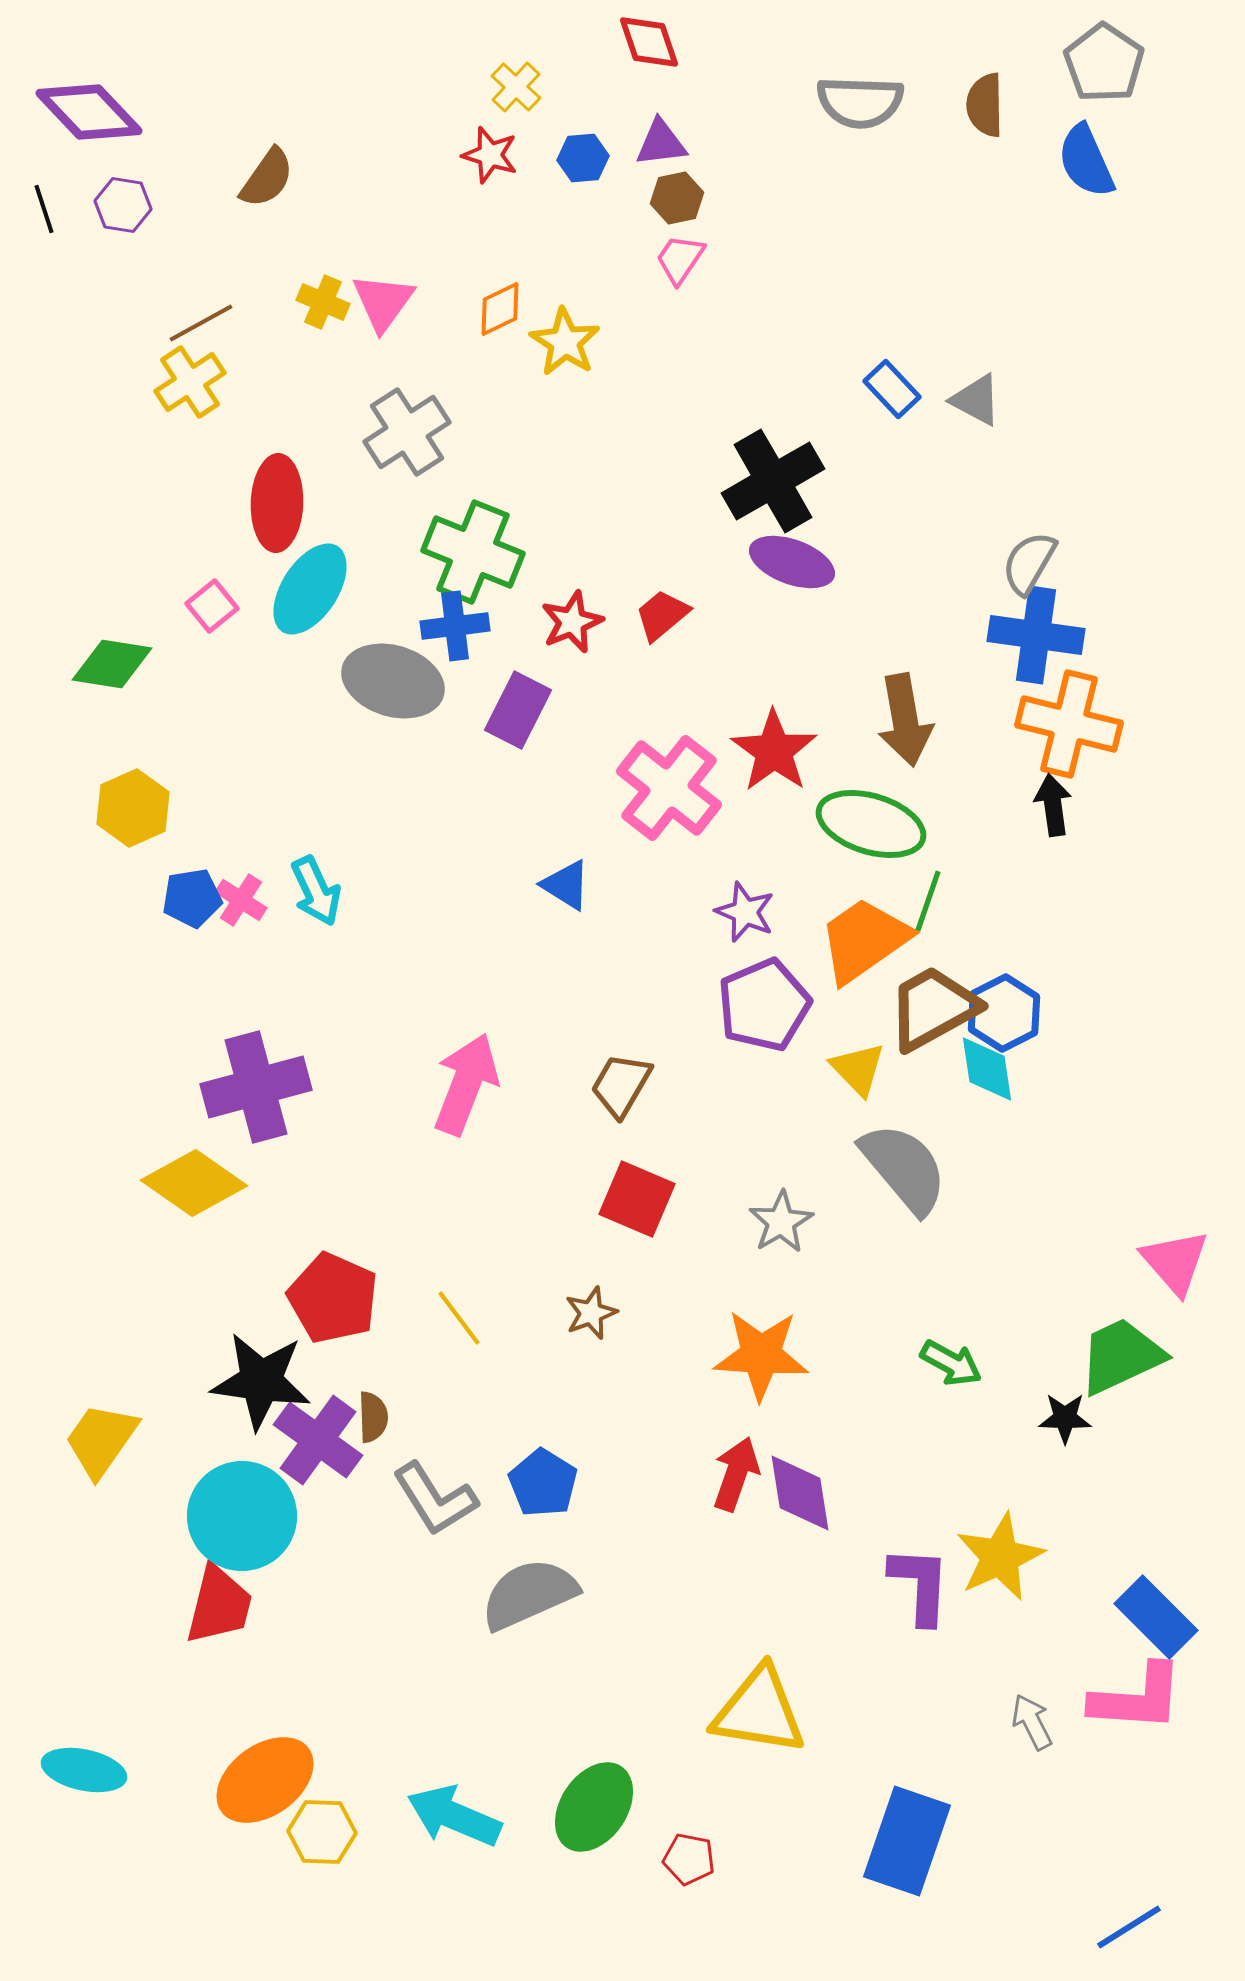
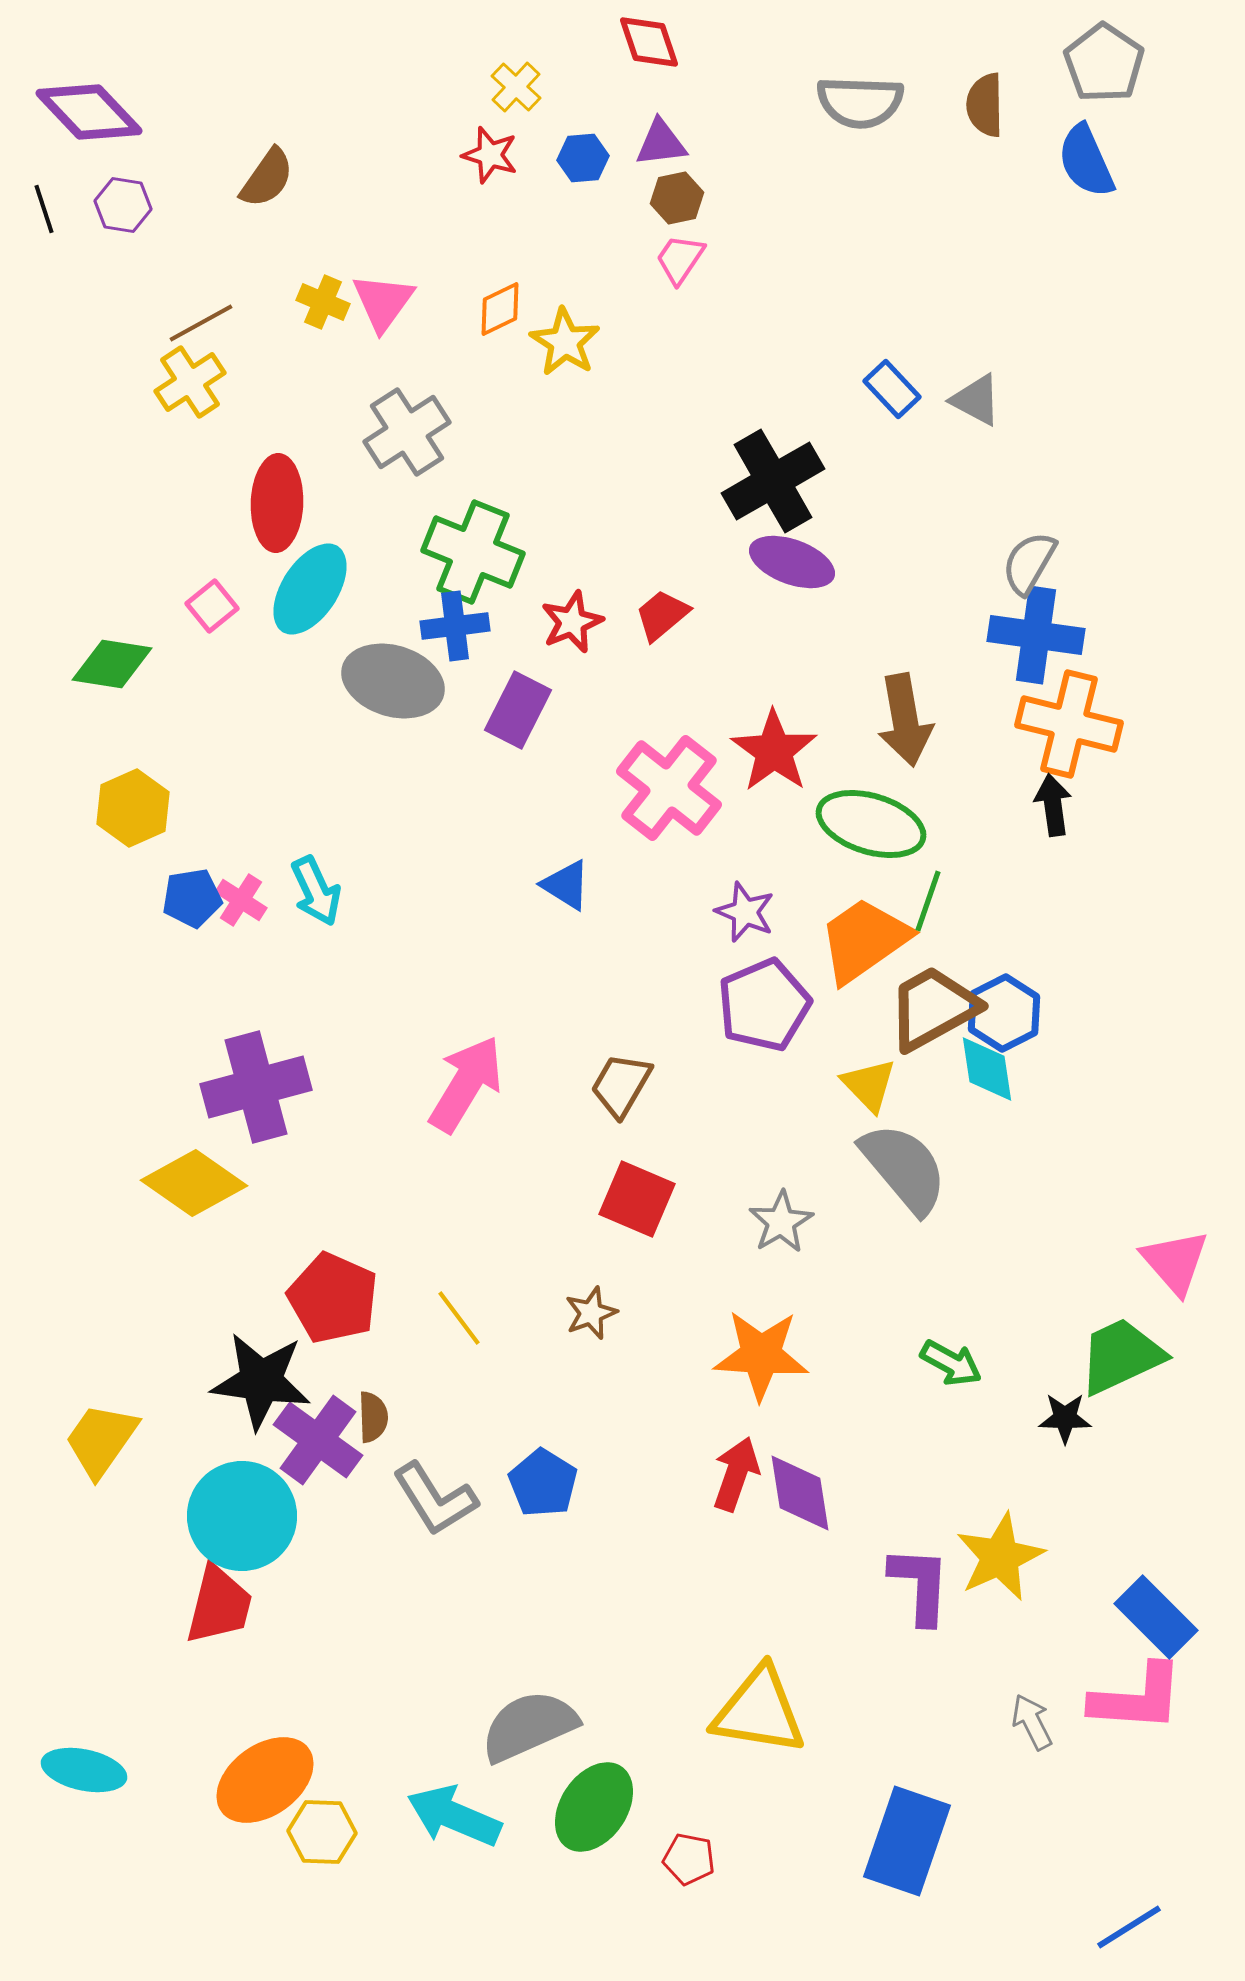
yellow triangle at (858, 1069): moved 11 px right, 16 px down
pink arrow at (466, 1084): rotated 10 degrees clockwise
gray semicircle at (529, 1594): moved 132 px down
